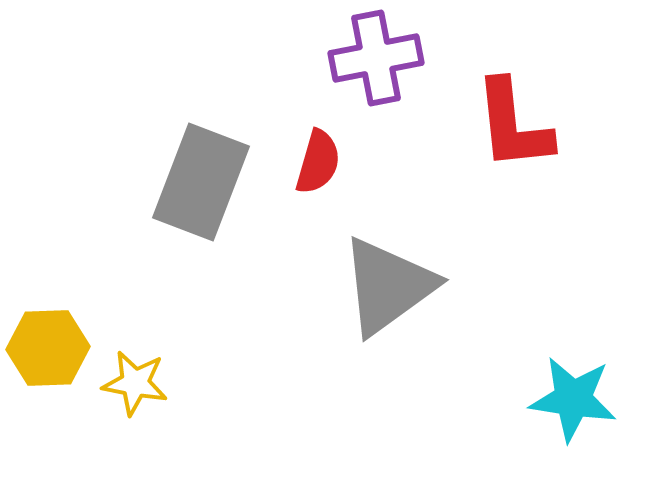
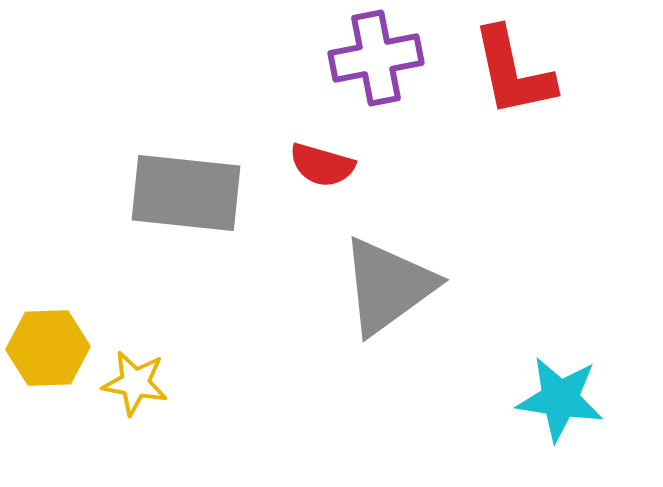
red L-shape: moved 53 px up; rotated 6 degrees counterclockwise
red semicircle: moved 4 px right, 3 px down; rotated 90 degrees clockwise
gray rectangle: moved 15 px left, 11 px down; rotated 75 degrees clockwise
cyan star: moved 13 px left
